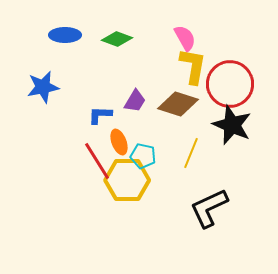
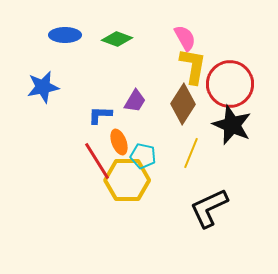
brown diamond: moved 5 px right; rotated 75 degrees counterclockwise
